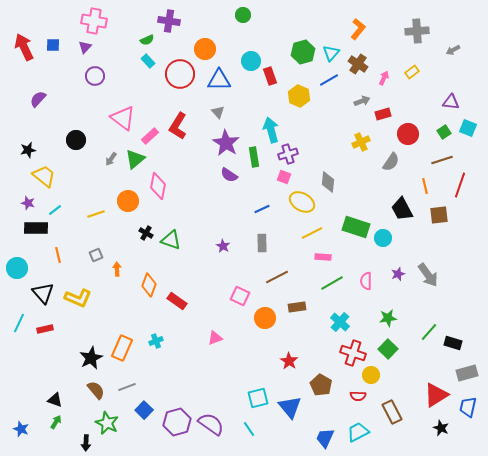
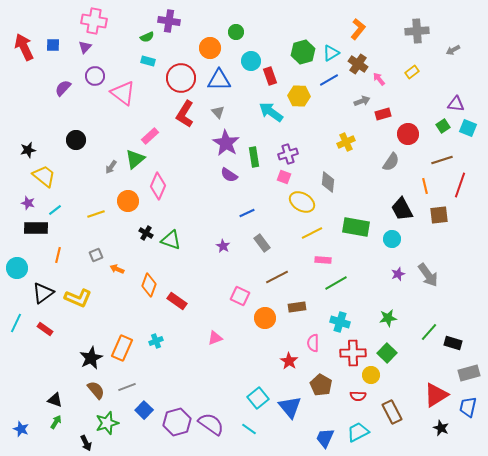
green circle at (243, 15): moved 7 px left, 17 px down
green semicircle at (147, 40): moved 3 px up
orange circle at (205, 49): moved 5 px right, 1 px up
cyan triangle at (331, 53): rotated 18 degrees clockwise
cyan rectangle at (148, 61): rotated 32 degrees counterclockwise
red circle at (180, 74): moved 1 px right, 4 px down
pink arrow at (384, 78): moved 5 px left, 1 px down; rotated 64 degrees counterclockwise
yellow hexagon at (299, 96): rotated 20 degrees counterclockwise
purple semicircle at (38, 99): moved 25 px right, 11 px up
purple triangle at (451, 102): moved 5 px right, 2 px down
pink triangle at (123, 118): moved 25 px up
red L-shape at (178, 126): moved 7 px right, 12 px up
cyan arrow at (271, 130): moved 18 px up; rotated 40 degrees counterclockwise
green square at (444, 132): moved 1 px left, 6 px up
yellow cross at (361, 142): moved 15 px left
gray arrow at (111, 159): moved 8 px down
pink diamond at (158, 186): rotated 12 degrees clockwise
blue line at (262, 209): moved 15 px left, 4 px down
green rectangle at (356, 227): rotated 8 degrees counterclockwise
cyan circle at (383, 238): moved 9 px right, 1 px down
gray rectangle at (262, 243): rotated 36 degrees counterclockwise
orange line at (58, 255): rotated 28 degrees clockwise
pink rectangle at (323, 257): moved 3 px down
orange arrow at (117, 269): rotated 64 degrees counterclockwise
pink semicircle at (366, 281): moved 53 px left, 62 px down
green line at (332, 283): moved 4 px right
black triangle at (43, 293): rotated 35 degrees clockwise
cyan cross at (340, 322): rotated 24 degrees counterclockwise
cyan line at (19, 323): moved 3 px left
red rectangle at (45, 329): rotated 49 degrees clockwise
green square at (388, 349): moved 1 px left, 4 px down
red cross at (353, 353): rotated 20 degrees counterclockwise
gray rectangle at (467, 373): moved 2 px right
cyan square at (258, 398): rotated 25 degrees counterclockwise
green star at (107, 423): rotated 30 degrees clockwise
cyan line at (249, 429): rotated 21 degrees counterclockwise
black arrow at (86, 443): rotated 28 degrees counterclockwise
